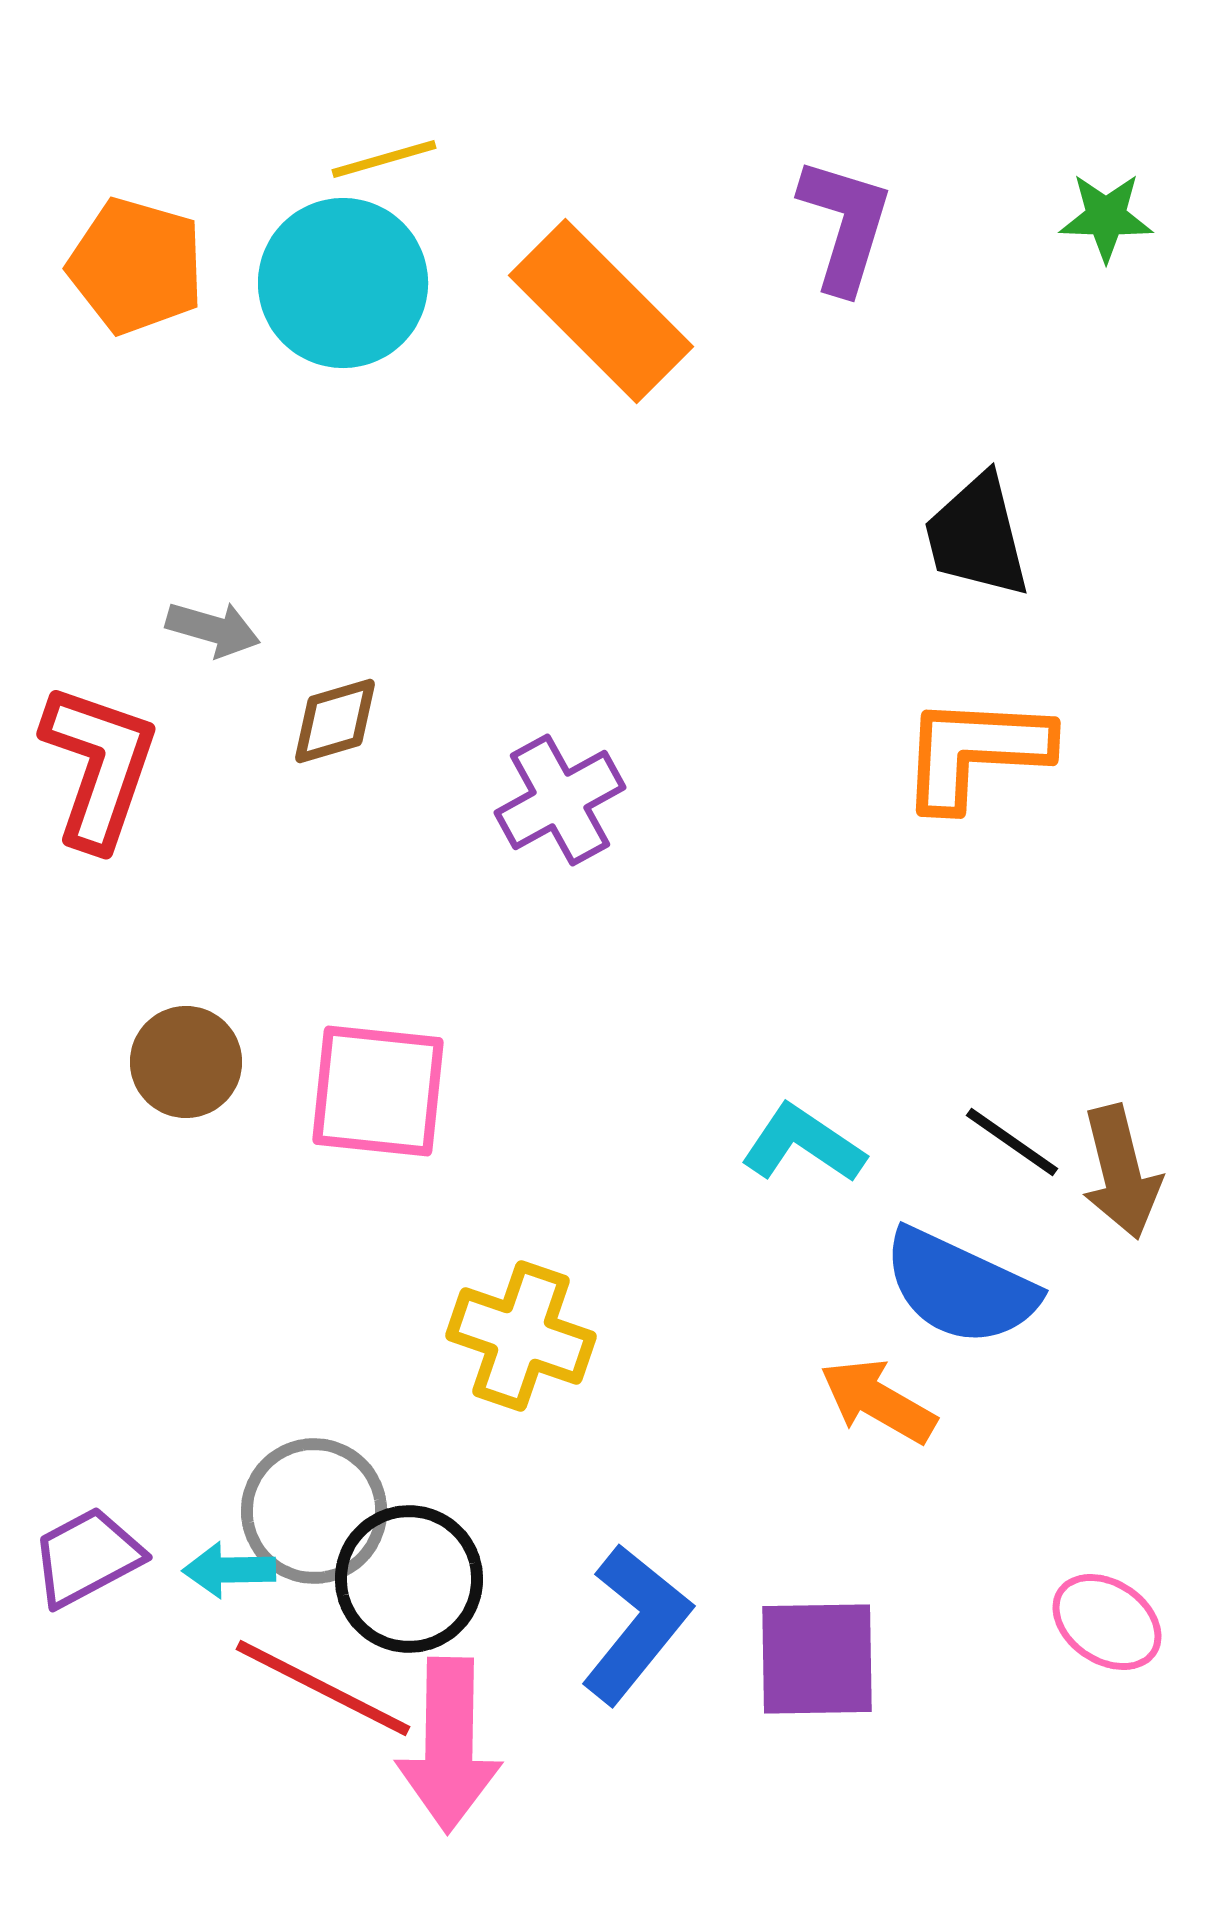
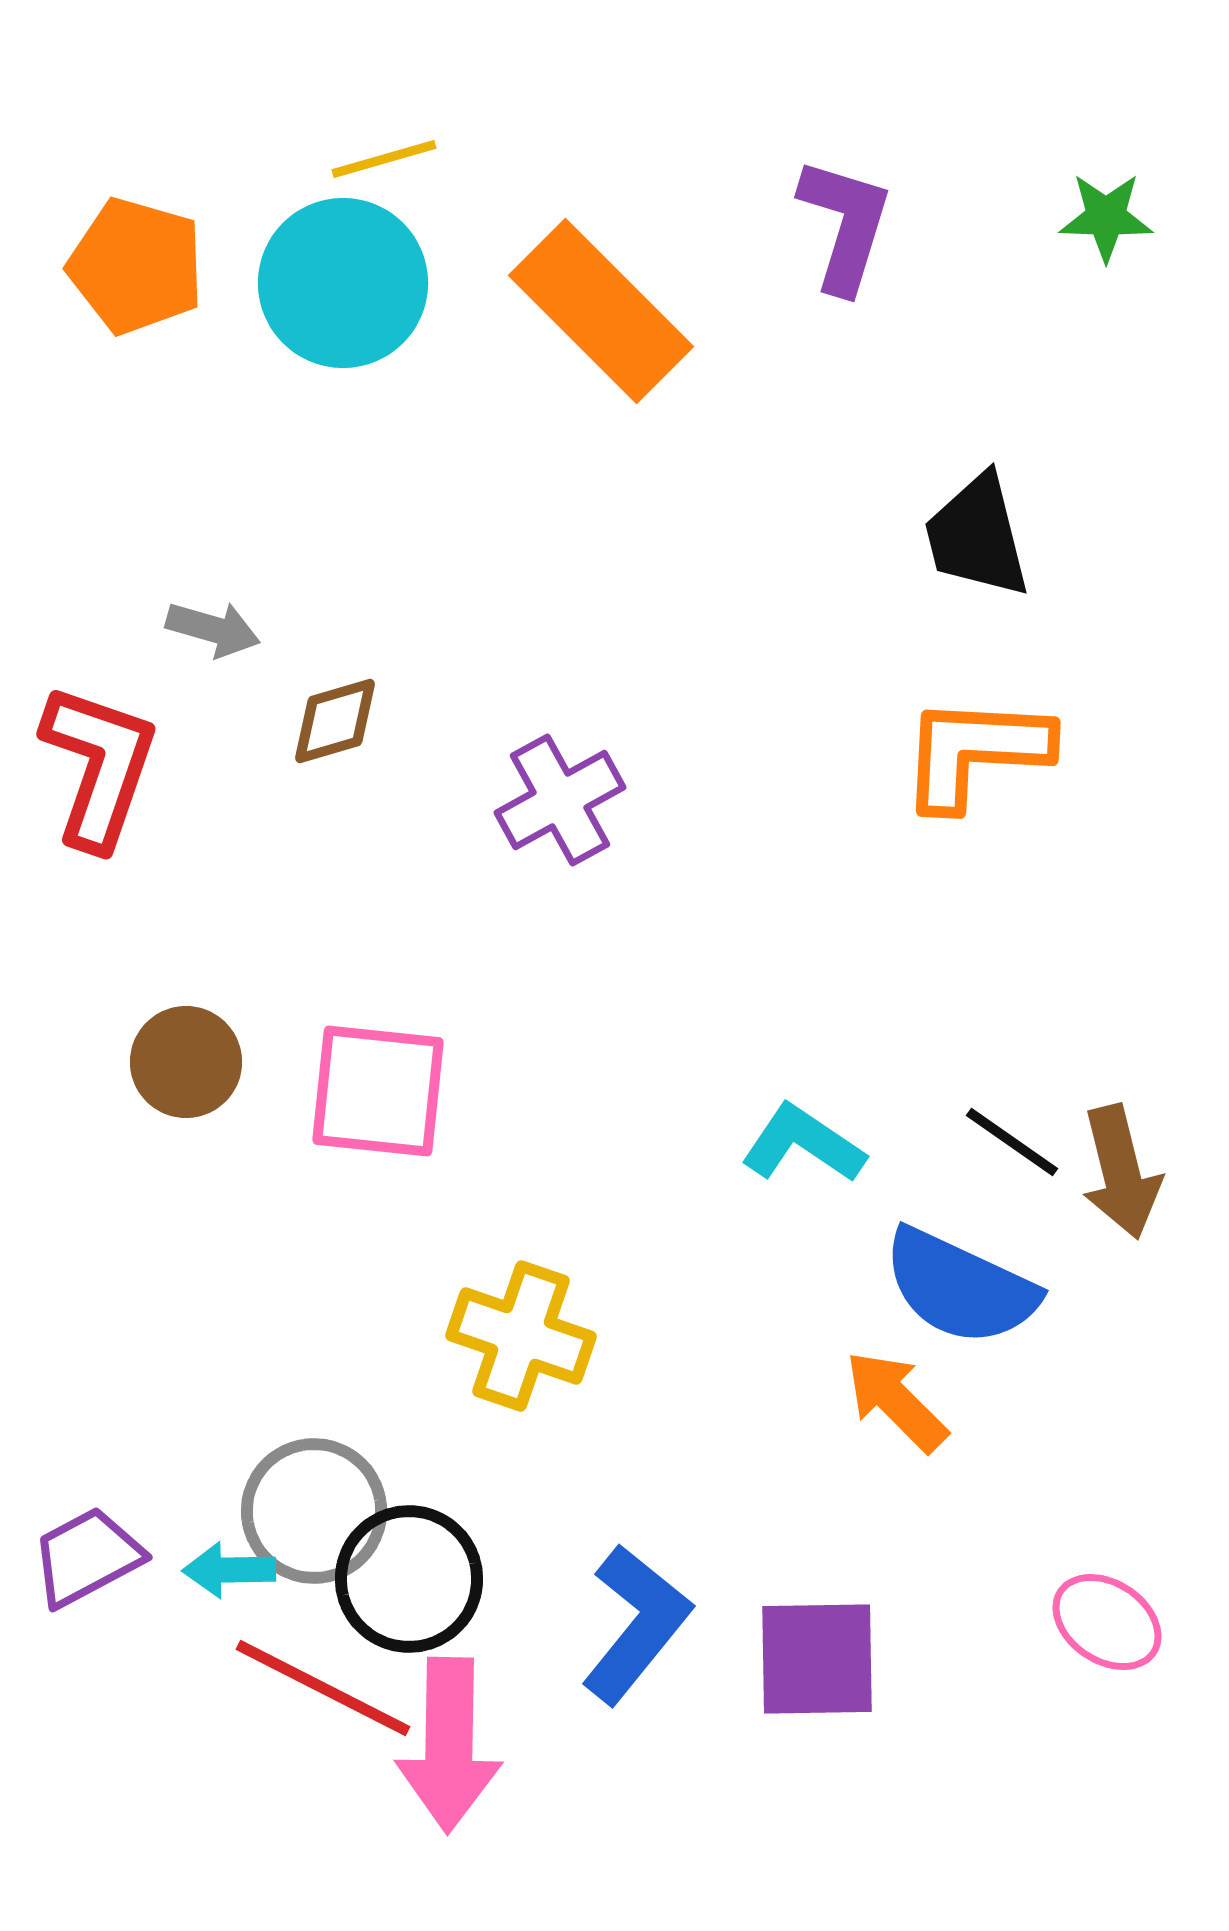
orange arrow: moved 18 px right; rotated 15 degrees clockwise
